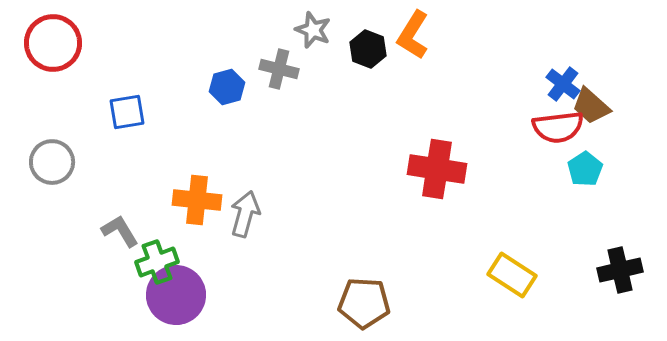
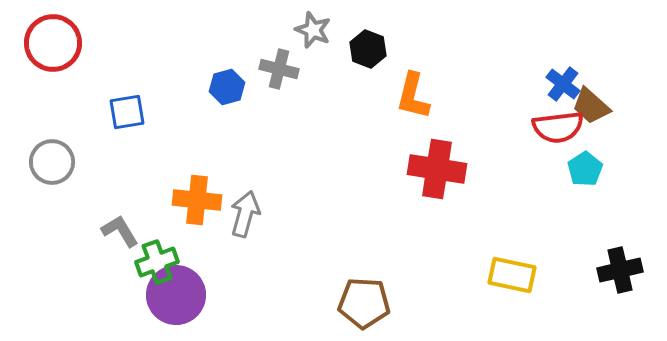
orange L-shape: moved 61 px down; rotated 18 degrees counterclockwise
yellow rectangle: rotated 21 degrees counterclockwise
